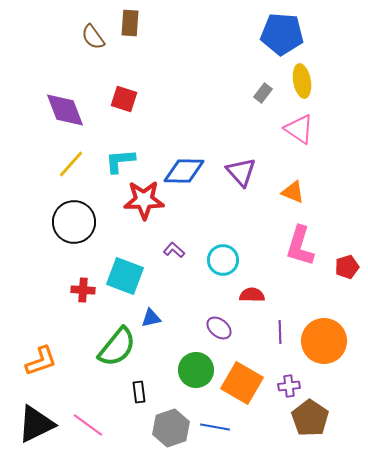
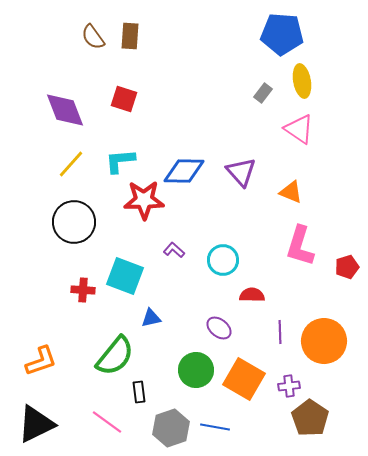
brown rectangle: moved 13 px down
orange triangle: moved 2 px left
green semicircle: moved 2 px left, 9 px down
orange square: moved 2 px right, 4 px up
pink line: moved 19 px right, 3 px up
